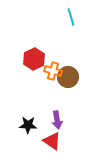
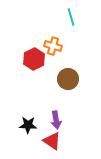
orange cross: moved 25 px up
brown circle: moved 2 px down
purple arrow: moved 1 px left
